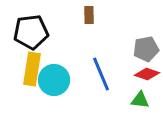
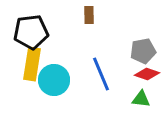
gray pentagon: moved 3 px left, 2 px down
yellow rectangle: moved 5 px up
green triangle: moved 1 px right, 1 px up
